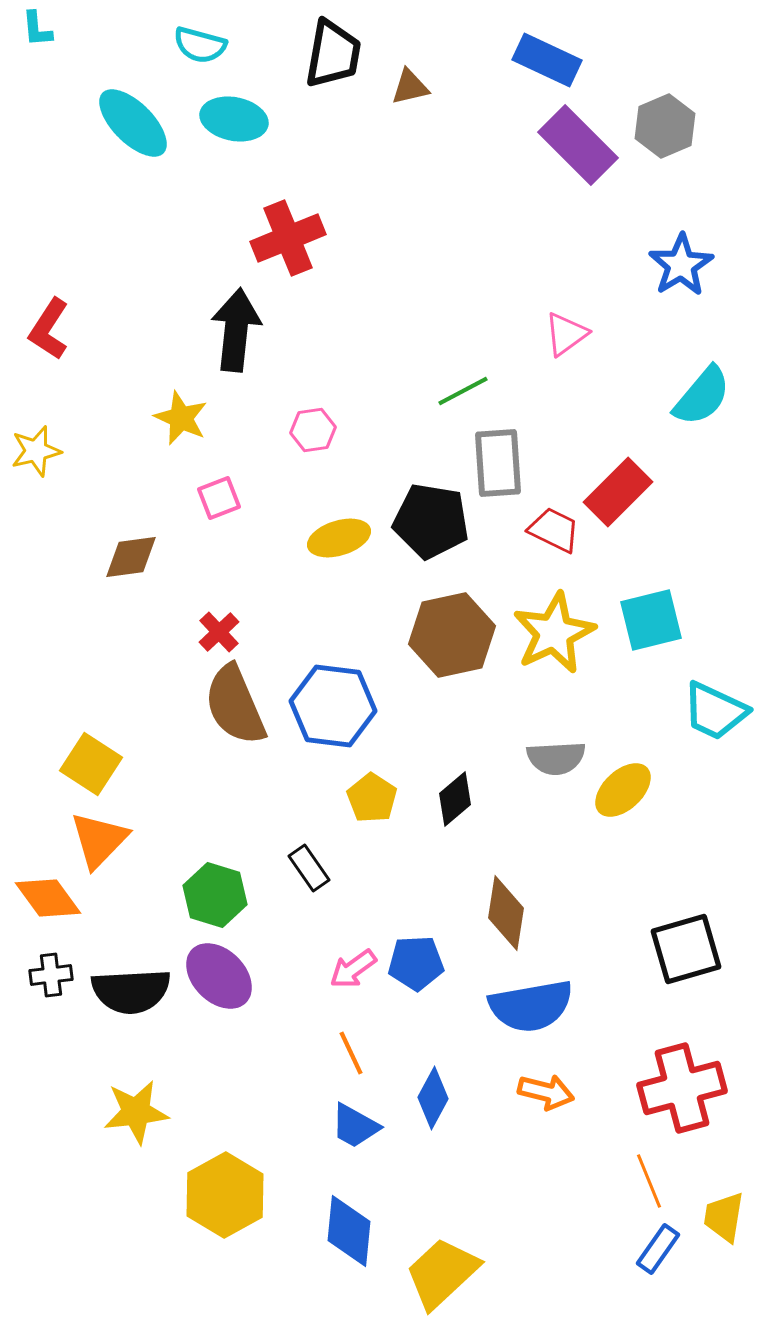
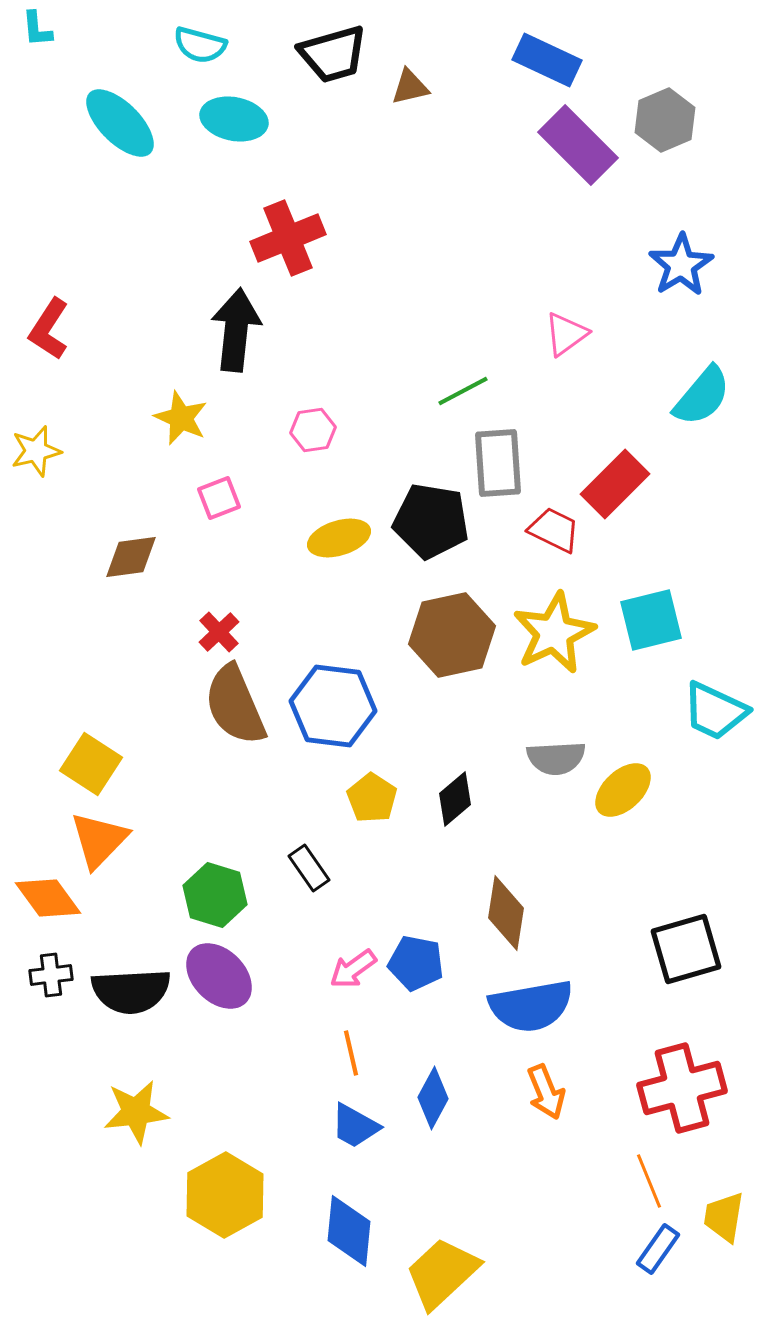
black trapezoid at (333, 54): rotated 64 degrees clockwise
cyan ellipse at (133, 123): moved 13 px left
gray hexagon at (665, 126): moved 6 px up
red rectangle at (618, 492): moved 3 px left, 8 px up
blue pentagon at (416, 963): rotated 14 degrees clockwise
orange line at (351, 1053): rotated 12 degrees clockwise
orange arrow at (546, 1092): rotated 54 degrees clockwise
